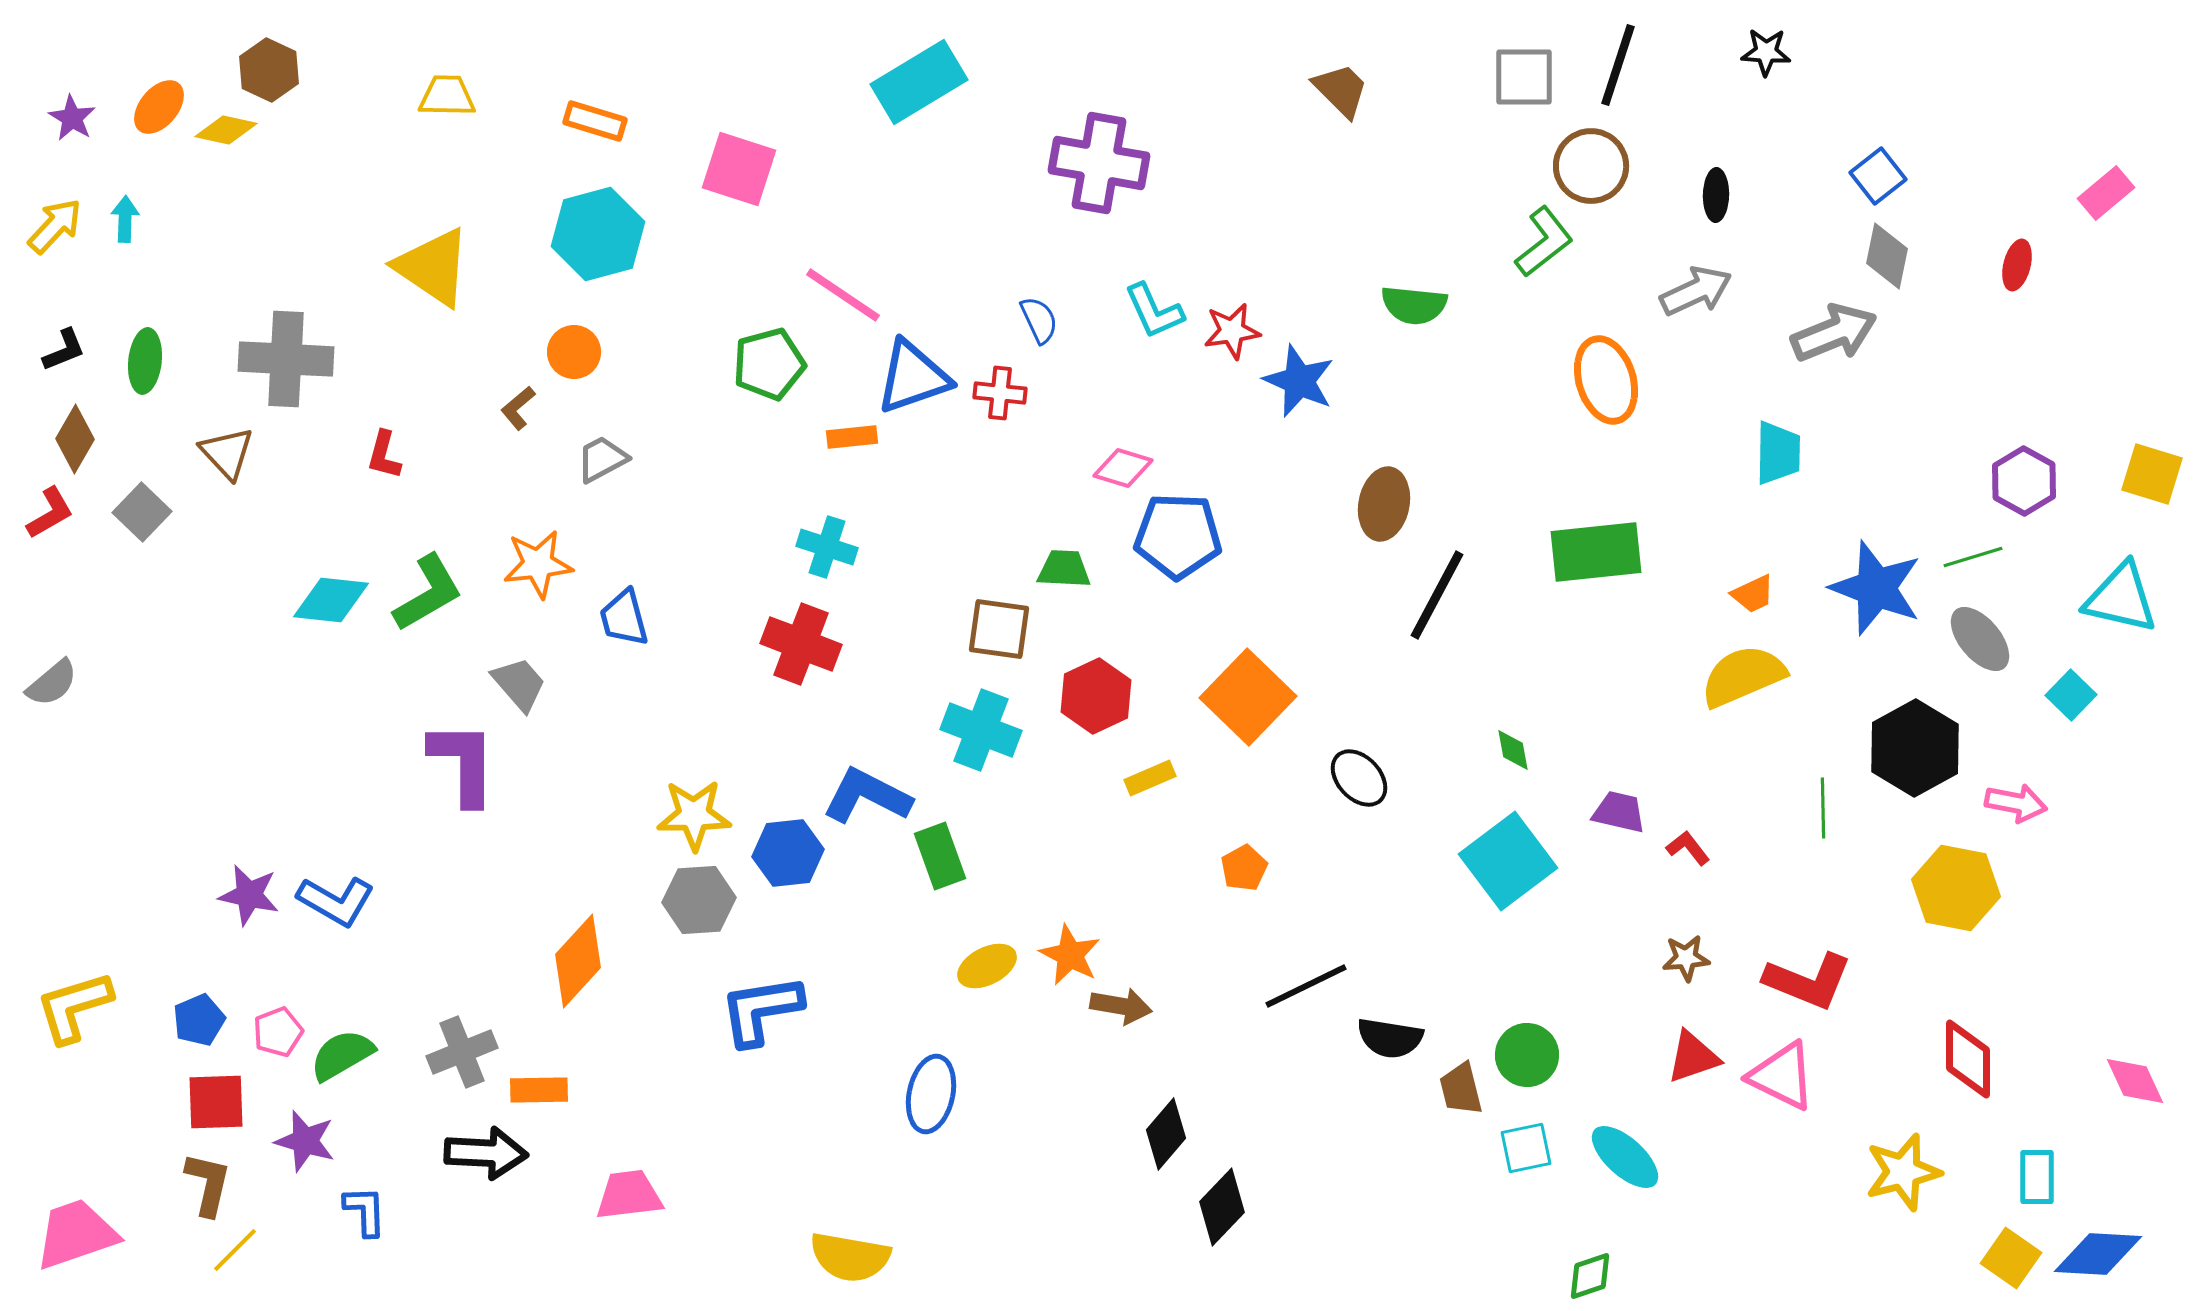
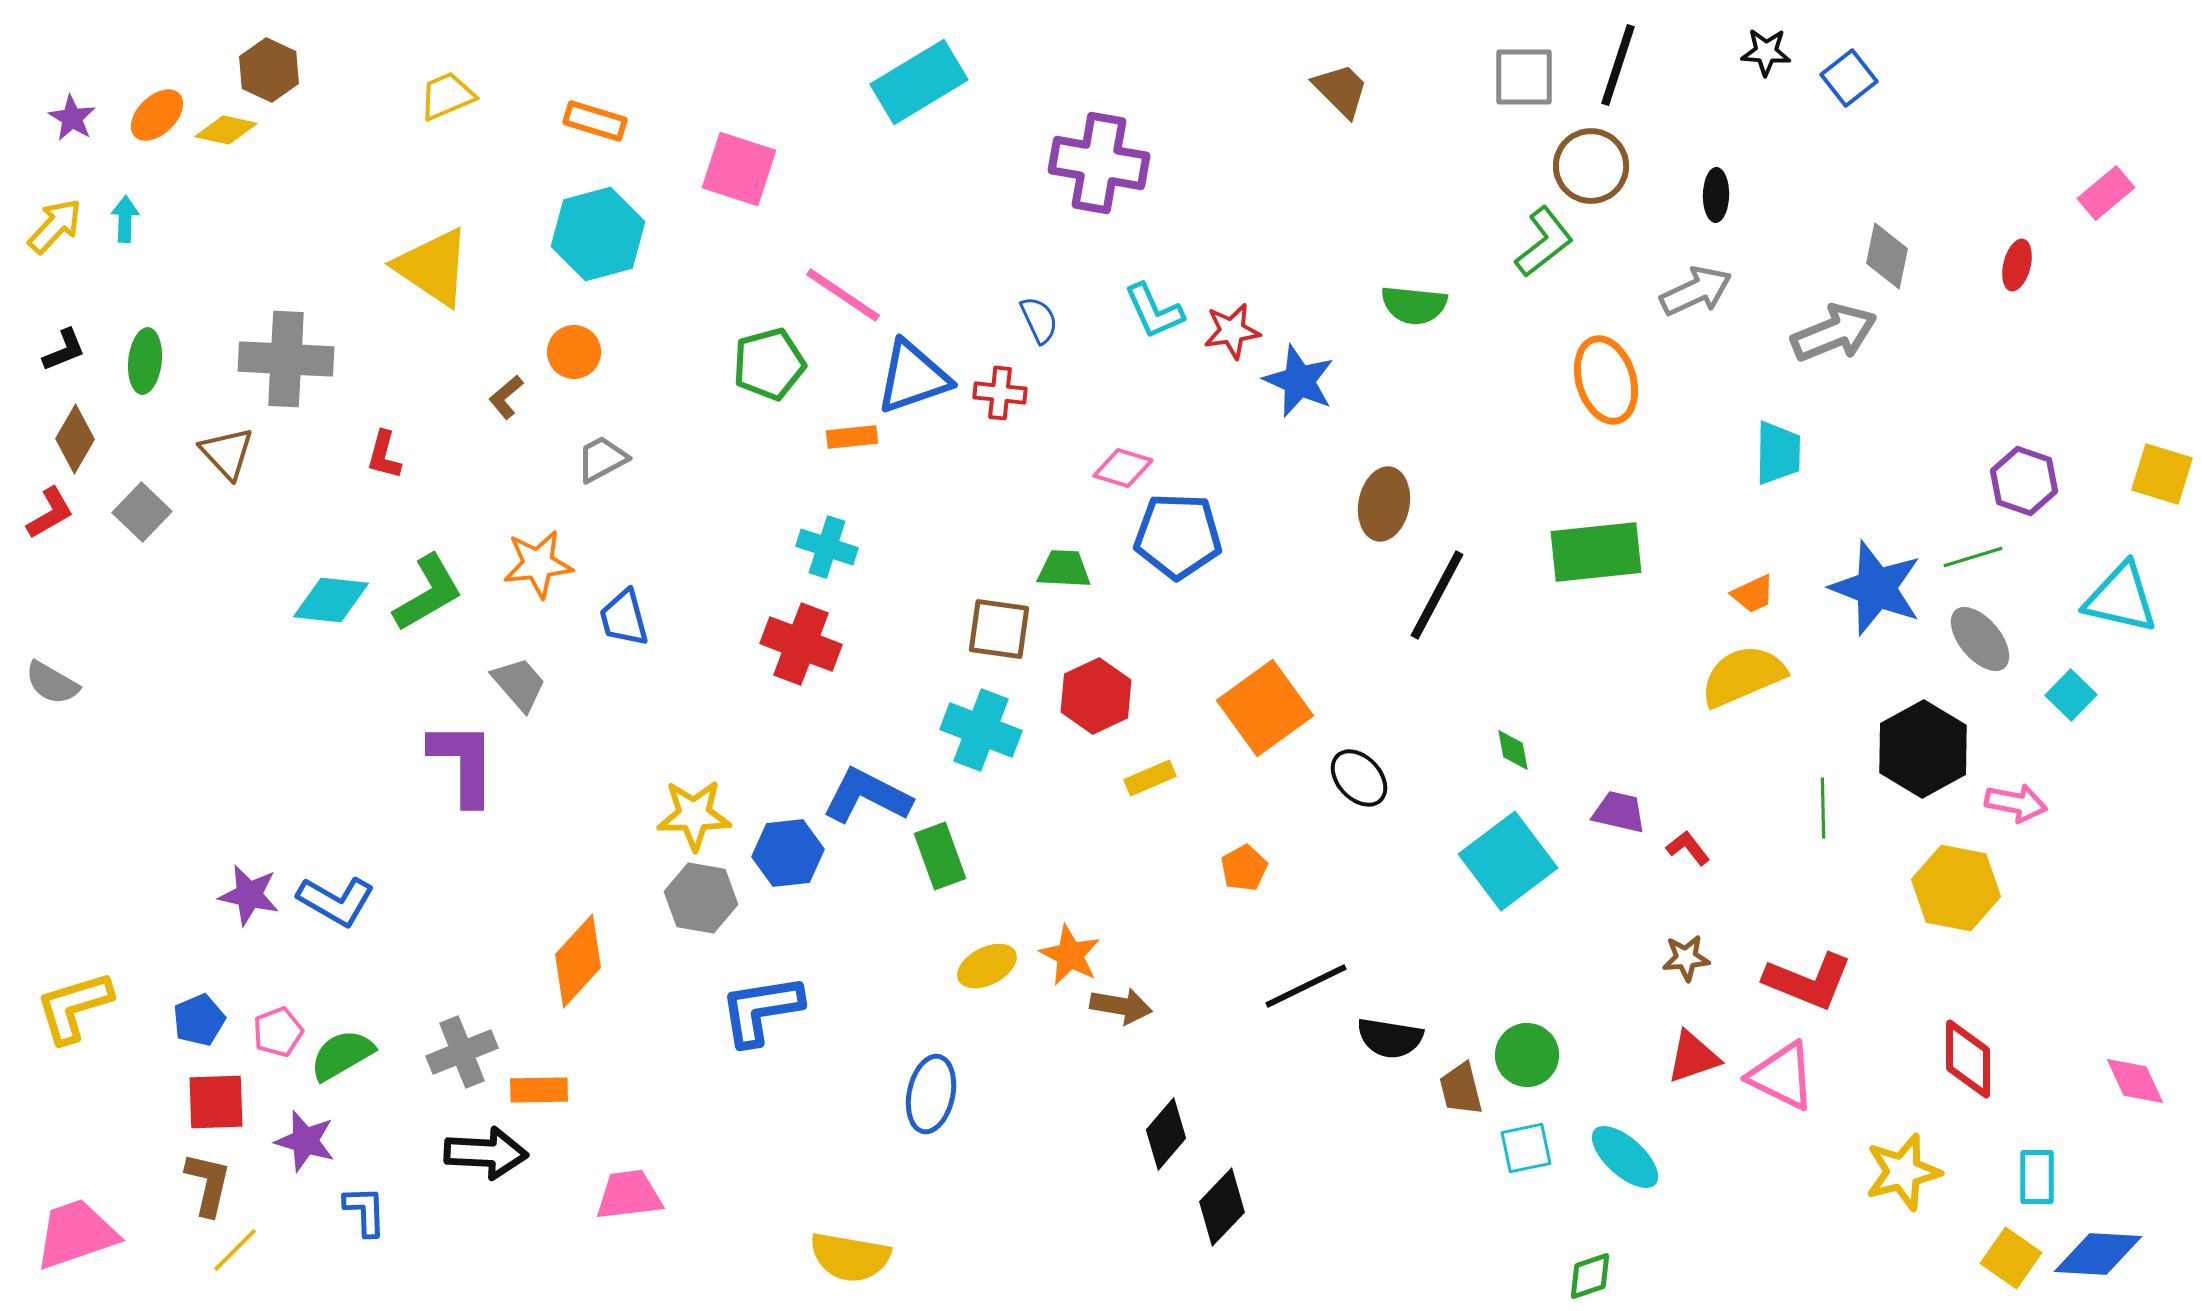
yellow trapezoid at (447, 96): rotated 24 degrees counterclockwise
orange ellipse at (159, 107): moved 2 px left, 8 px down; rotated 6 degrees clockwise
blue square at (1878, 176): moved 29 px left, 98 px up
brown L-shape at (518, 408): moved 12 px left, 11 px up
yellow square at (2152, 474): moved 10 px right
purple hexagon at (2024, 481): rotated 10 degrees counterclockwise
gray semicircle at (52, 683): rotated 70 degrees clockwise
orange square at (1248, 697): moved 17 px right, 11 px down; rotated 10 degrees clockwise
black hexagon at (1915, 748): moved 8 px right, 1 px down
gray hexagon at (699, 900): moved 2 px right, 2 px up; rotated 14 degrees clockwise
